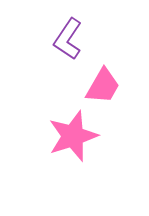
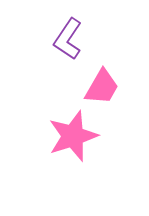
pink trapezoid: moved 1 px left, 1 px down
